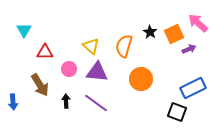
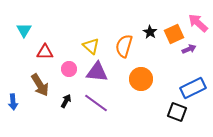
black arrow: rotated 32 degrees clockwise
